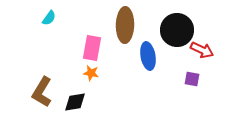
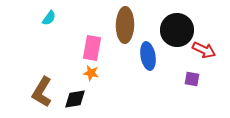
red arrow: moved 2 px right
black diamond: moved 3 px up
